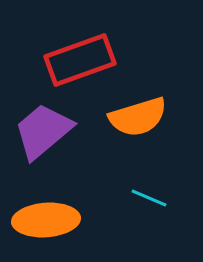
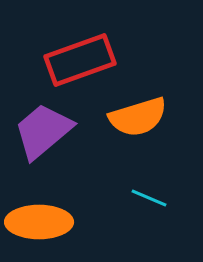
orange ellipse: moved 7 px left, 2 px down; rotated 4 degrees clockwise
